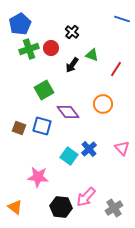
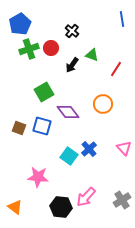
blue line: rotated 63 degrees clockwise
black cross: moved 1 px up
green square: moved 2 px down
pink triangle: moved 2 px right
gray cross: moved 8 px right, 8 px up
